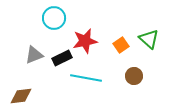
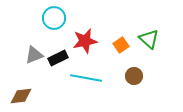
black rectangle: moved 4 px left
